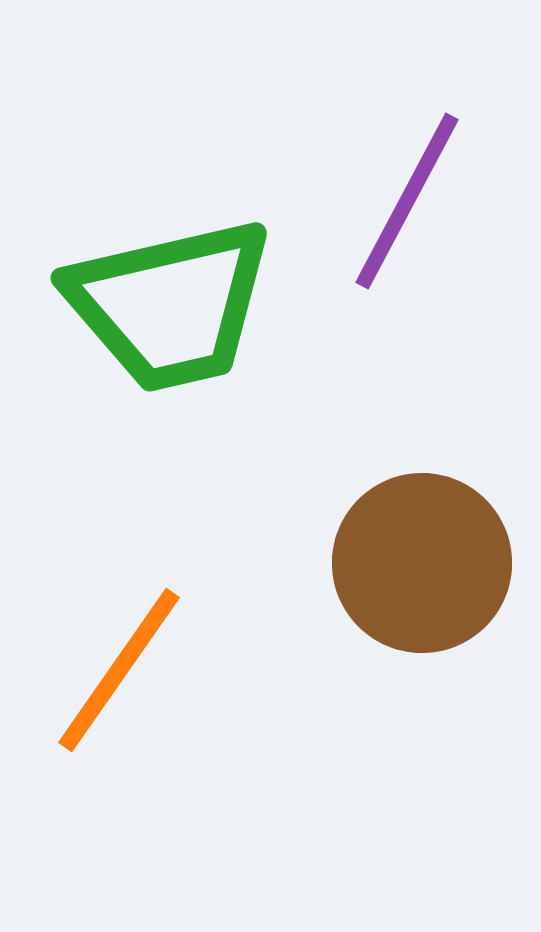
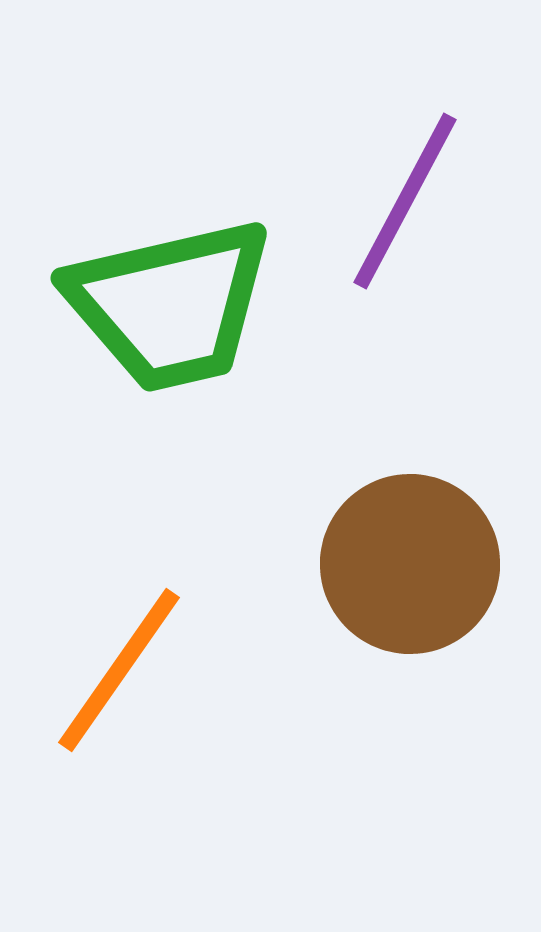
purple line: moved 2 px left
brown circle: moved 12 px left, 1 px down
